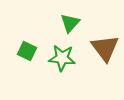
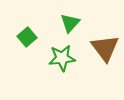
green square: moved 14 px up; rotated 24 degrees clockwise
green star: rotated 12 degrees counterclockwise
